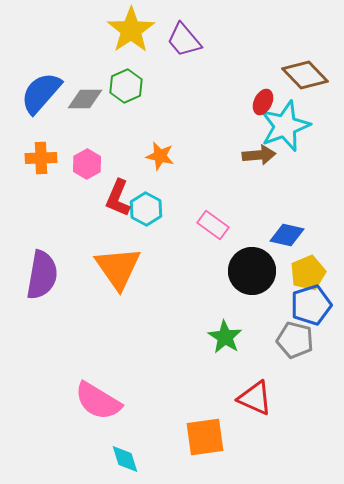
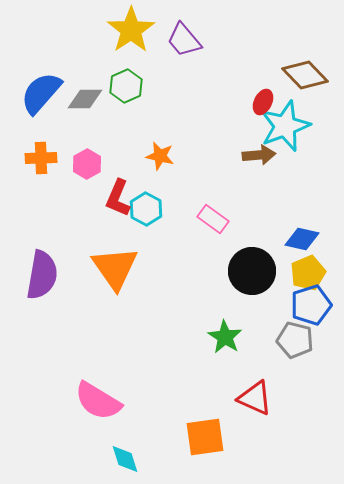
pink rectangle: moved 6 px up
blue diamond: moved 15 px right, 4 px down
orange triangle: moved 3 px left
